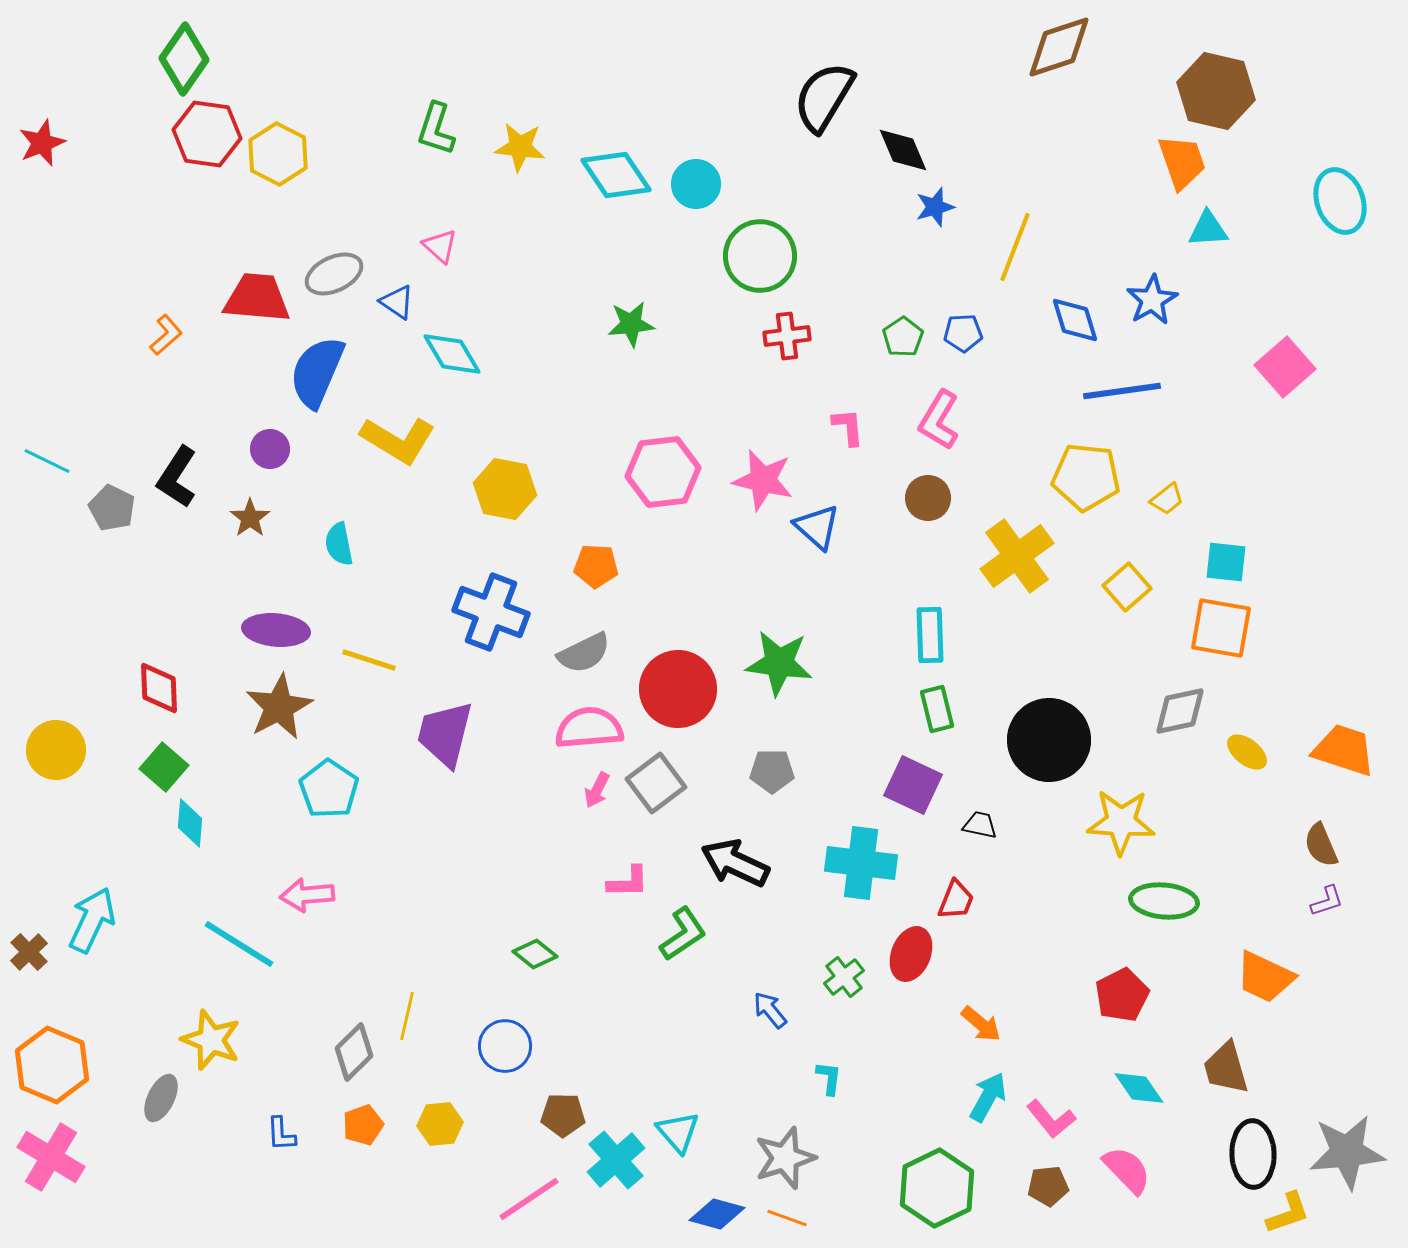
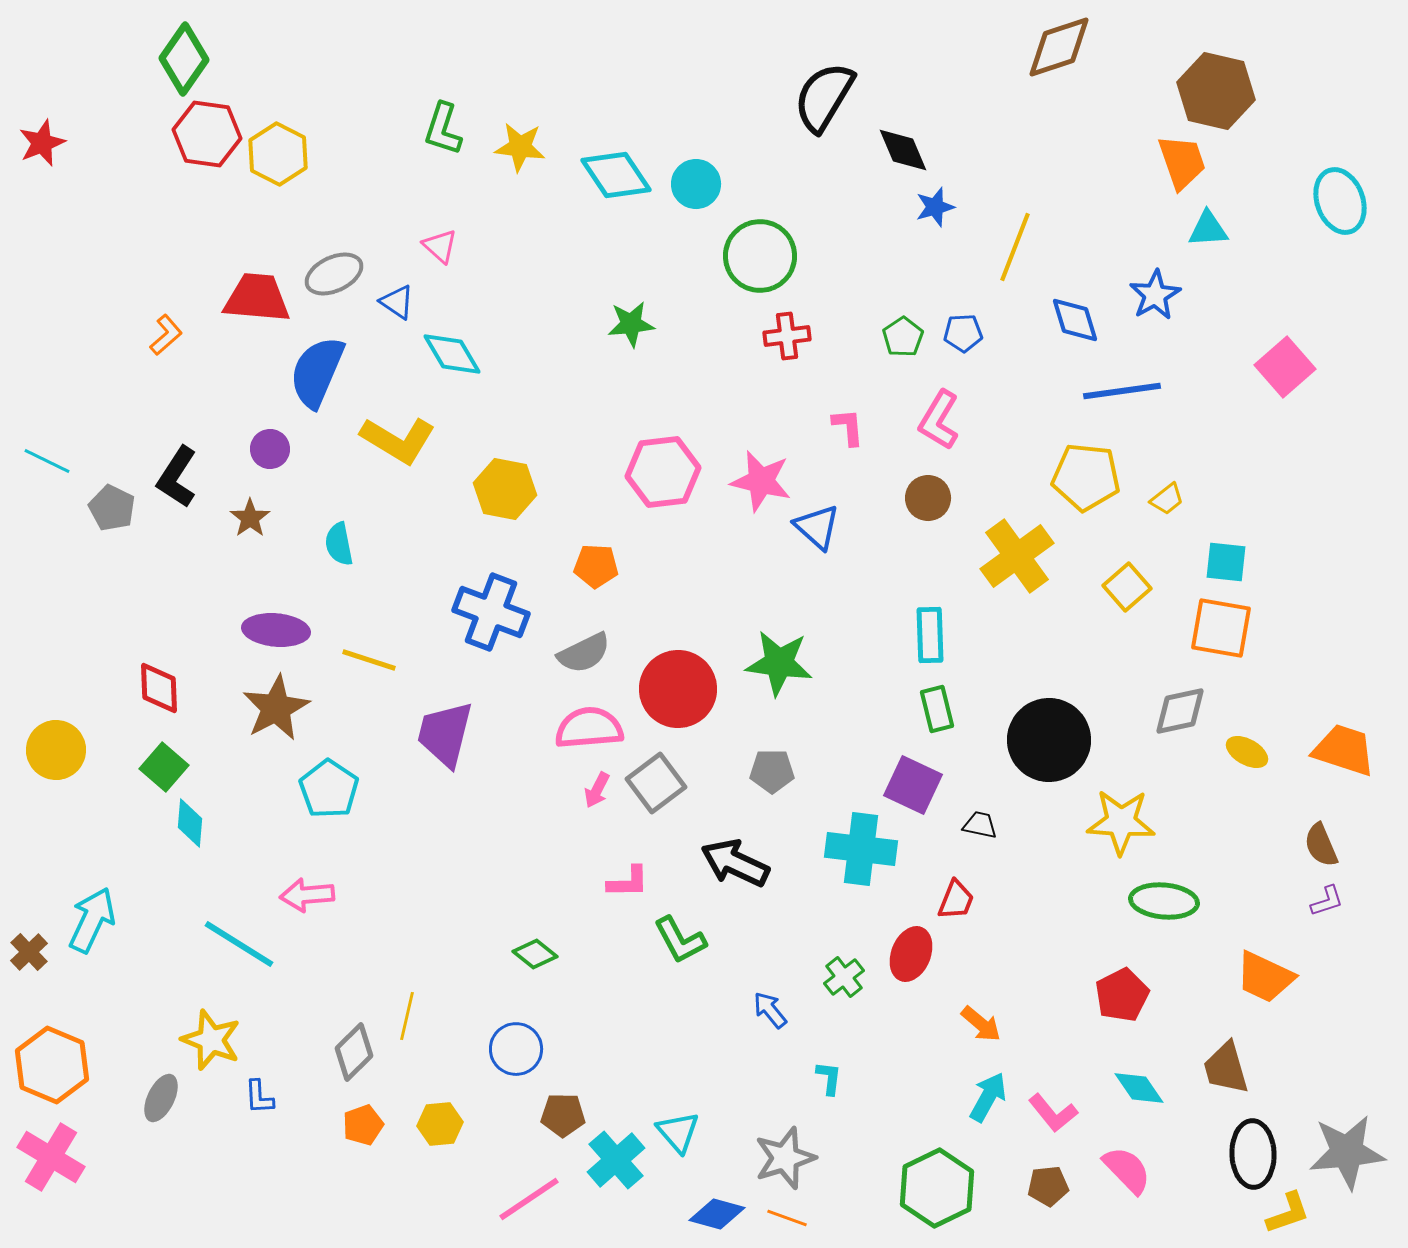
green L-shape at (436, 129): moved 7 px right
blue star at (1152, 300): moved 3 px right, 5 px up
pink star at (763, 480): moved 2 px left, 1 px down
brown star at (279, 707): moved 3 px left, 1 px down
yellow ellipse at (1247, 752): rotated 9 degrees counterclockwise
cyan cross at (861, 863): moved 14 px up
green L-shape at (683, 934): moved 3 px left, 6 px down; rotated 96 degrees clockwise
blue circle at (505, 1046): moved 11 px right, 3 px down
pink L-shape at (1051, 1119): moved 2 px right, 6 px up
blue L-shape at (281, 1134): moved 22 px left, 37 px up
